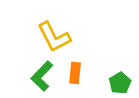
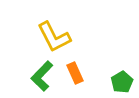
orange rectangle: rotated 30 degrees counterclockwise
green pentagon: moved 2 px right, 1 px up
